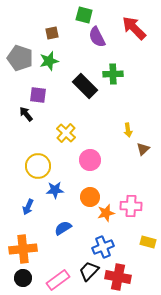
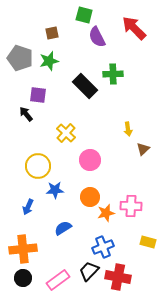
yellow arrow: moved 1 px up
